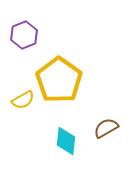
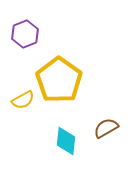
purple hexagon: moved 1 px right, 1 px up
